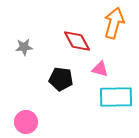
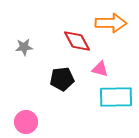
orange arrow: moved 3 px left; rotated 76 degrees clockwise
black pentagon: moved 1 px right; rotated 15 degrees counterclockwise
